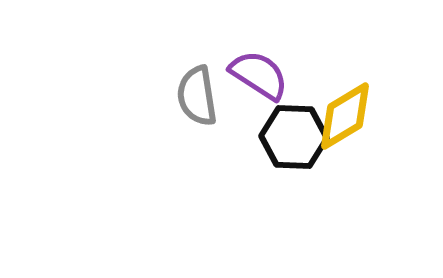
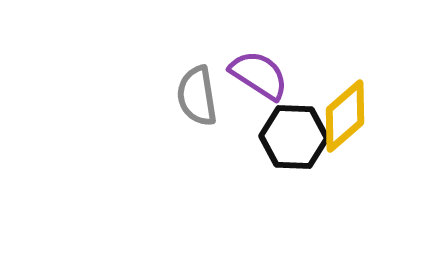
yellow diamond: rotated 10 degrees counterclockwise
